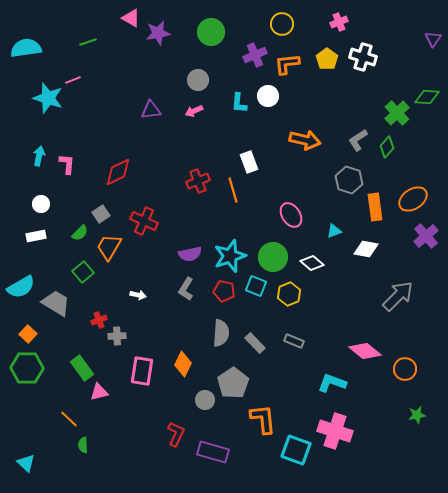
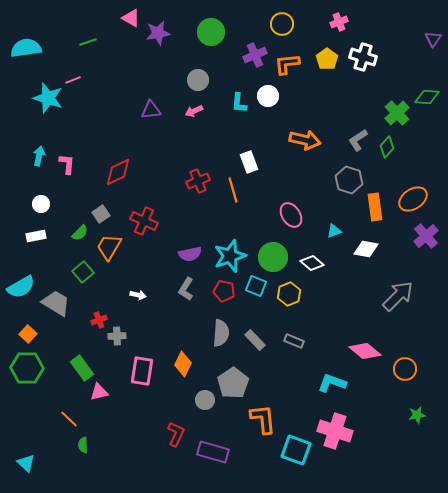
gray rectangle at (255, 343): moved 3 px up
